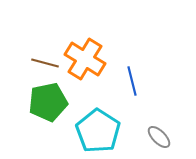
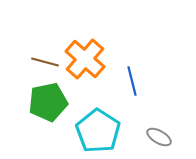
orange cross: rotated 9 degrees clockwise
brown line: moved 1 px up
gray ellipse: rotated 15 degrees counterclockwise
